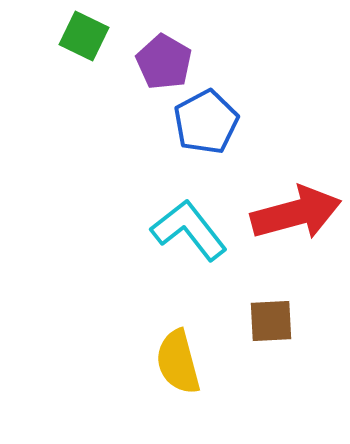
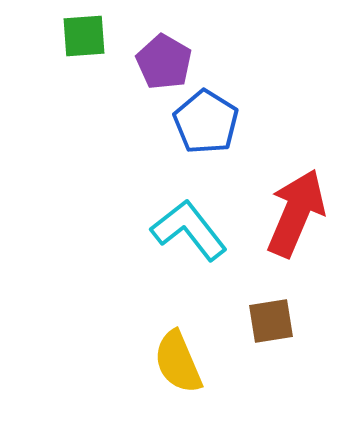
green square: rotated 30 degrees counterclockwise
blue pentagon: rotated 12 degrees counterclockwise
red arrow: rotated 52 degrees counterclockwise
brown square: rotated 6 degrees counterclockwise
yellow semicircle: rotated 8 degrees counterclockwise
